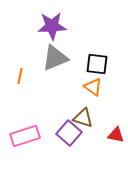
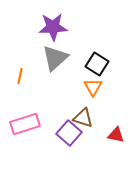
purple star: moved 1 px right, 1 px down
gray triangle: rotated 20 degrees counterclockwise
black square: rotated 25 degrees clockwise
orange triangle: rotated 24 degrees clockwise
pink rectangle: moved 12 px up
